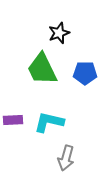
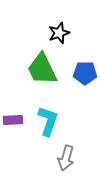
cyan L-shape: moved 1 px left, 1 px up; rotated 96 degrees clockwise
